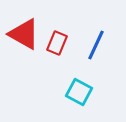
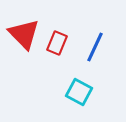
red triangle: rotated 16 degrees clockwise
blue line: moved 1 px left, 2 px down
